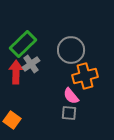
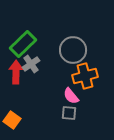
gray circle: moved 2 px right
